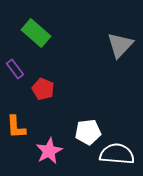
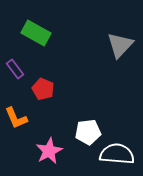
green rectangle: rotated 12 degrees counterclockwise
orange L-shape: moved 9 px up; rotated 20 degrees counterclockwise
